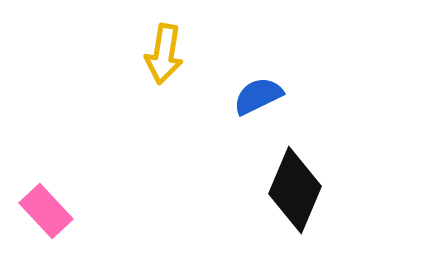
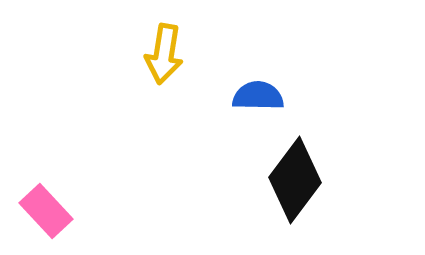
blue semicircle: rotated 27 degrees clockwise
black diamond: moved 10 px up; rotated 14 degrees clockwise
